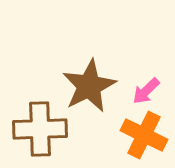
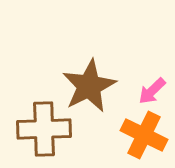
pink arrow: moved 6 px right
brown cross: moved 4 px right
